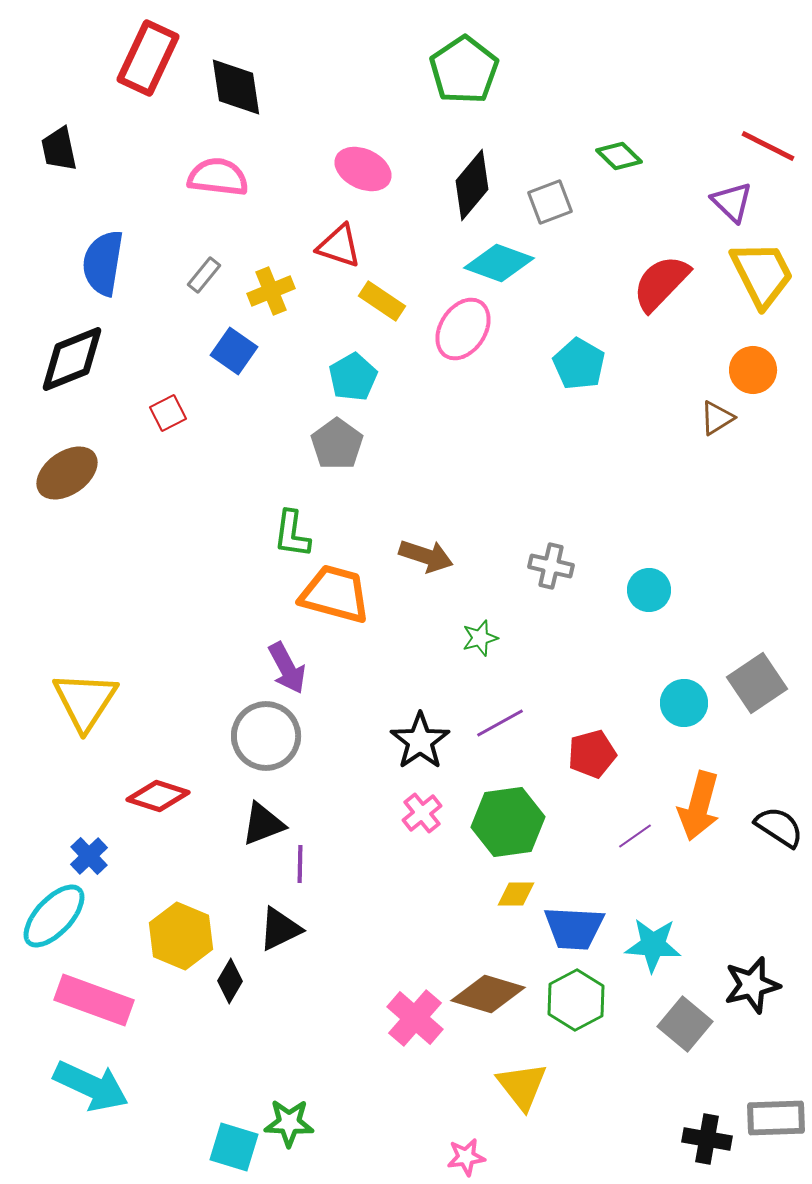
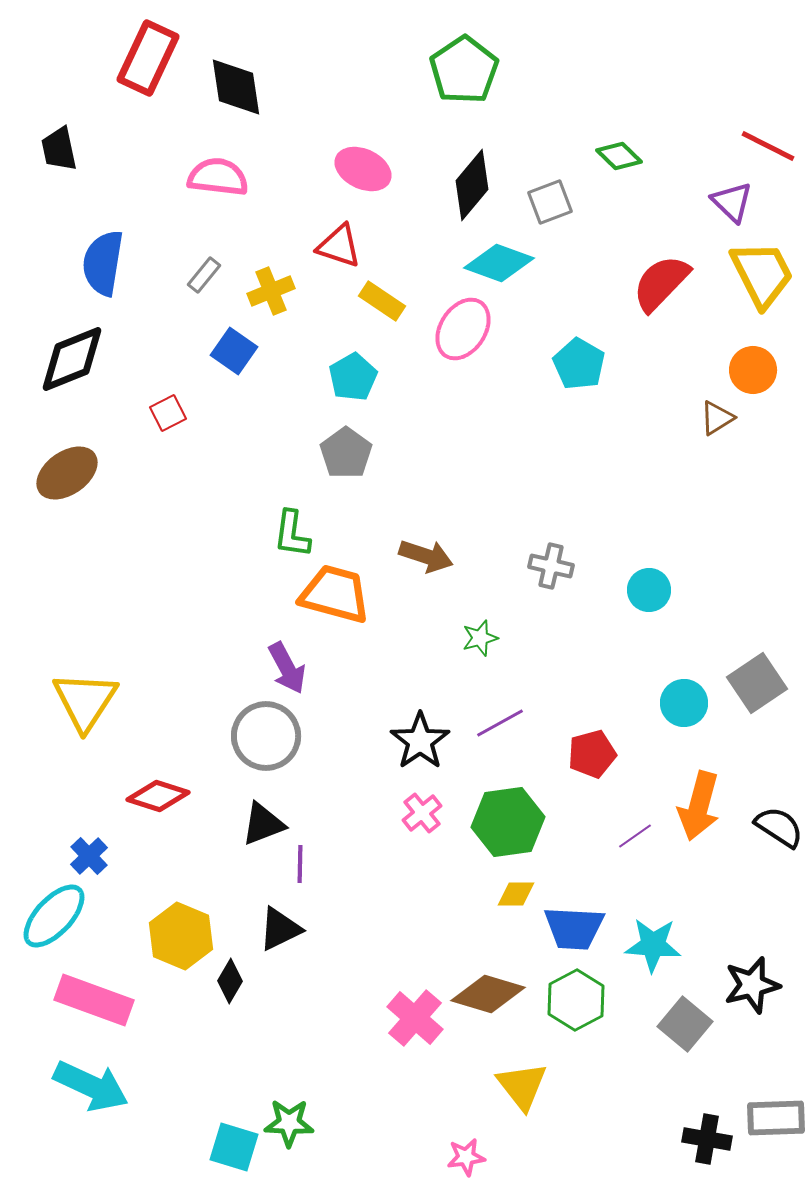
gray pentagon at (337, 444): moved 9 px right, 9 px down
